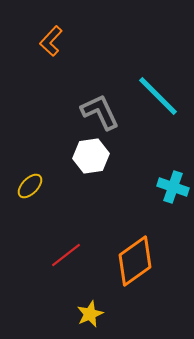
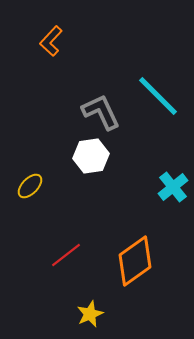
gray L-shape: moved 1 px right
cyan cross: rotated 32 degrees clockwise
